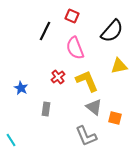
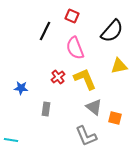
yellow L-shape: moved 2 px left, 2 px up
blue star: rotated 24 degrees counterclockwise
cyan line: rotated 48 degrees counterclockwise
